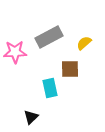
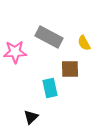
gray rectangle: rotated 56 degrees clockwise
yellow semicircle: rotated 77 degrees counterclockwise
